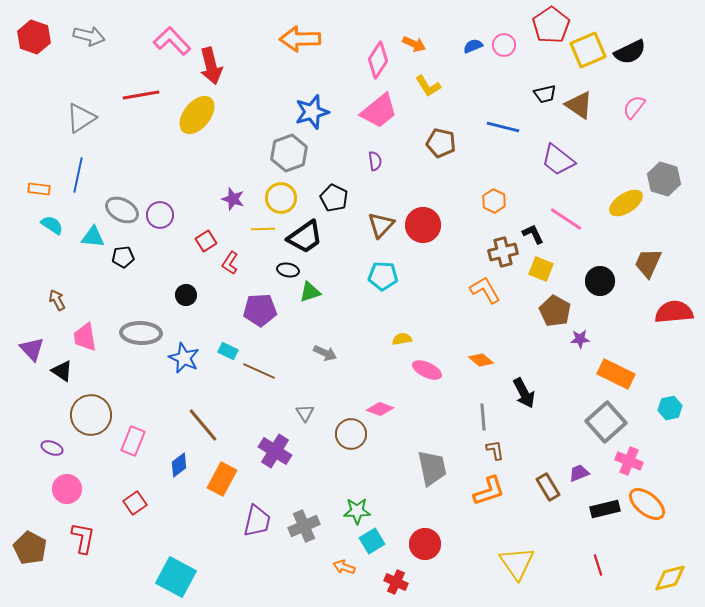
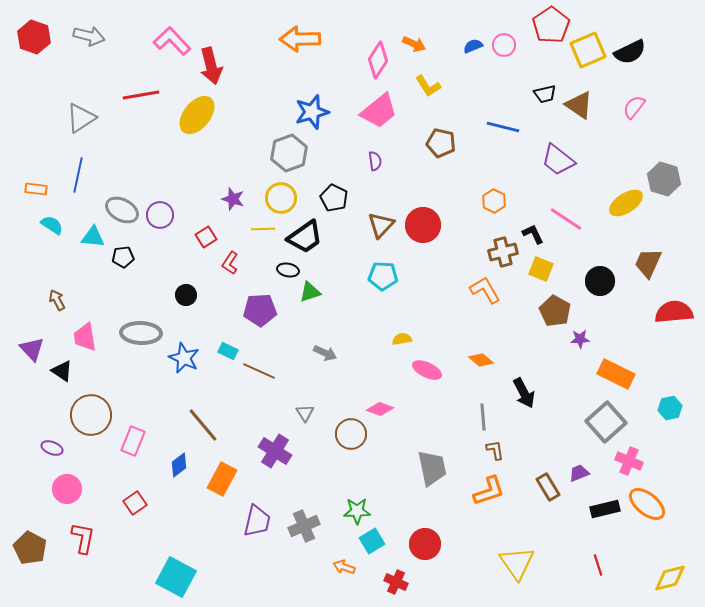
orange rectangle at (39, 189): moved 3 px left
red square at (206, 241): moved 4 px up
